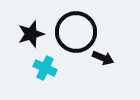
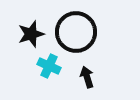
black arrow: moved 16 px left, 19 px down; rotated 130 degrees counterclockwise
cyan cross: moved 4 px right, 2 px up
